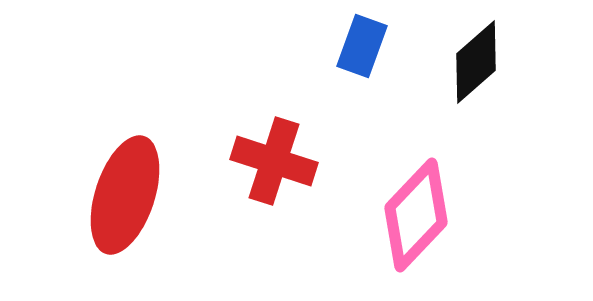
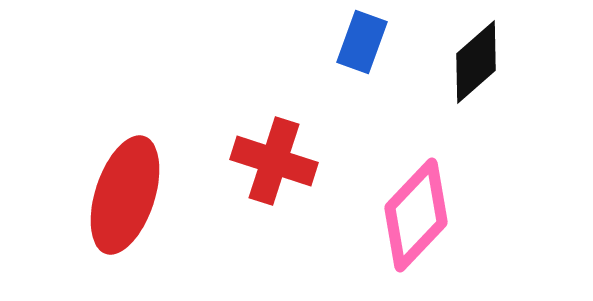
blue rectangle: moved 4 px up
